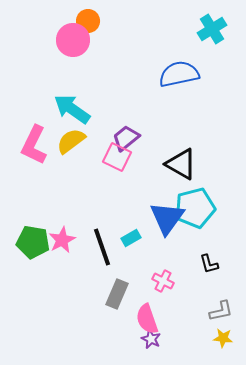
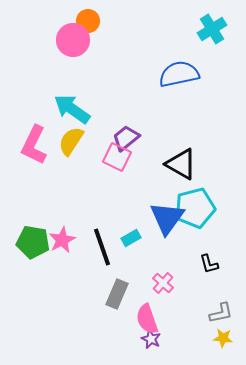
yellow semicircle: rotated 20 degrees counterclockwise
pink cross: moved 2 px down; rotated 15 degrees clockwise
gray L-shape: moved 2 px down
